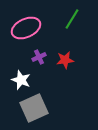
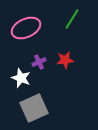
purple cross: moved 5 px down
white star: moved 2 px up
